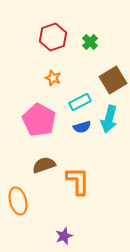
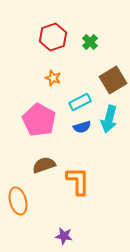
purple star: rotated 30 degrees clockwise
